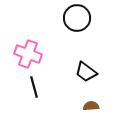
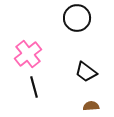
pink cross: rotated 32 degrees clockwise
